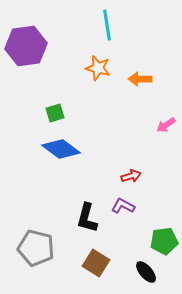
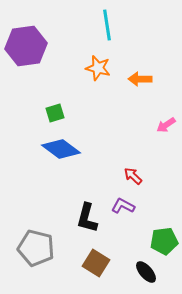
red arrow: moved 2 px right; rotated 120 degrees counterclockwise
